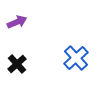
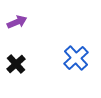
black cross: moved 1 px left
